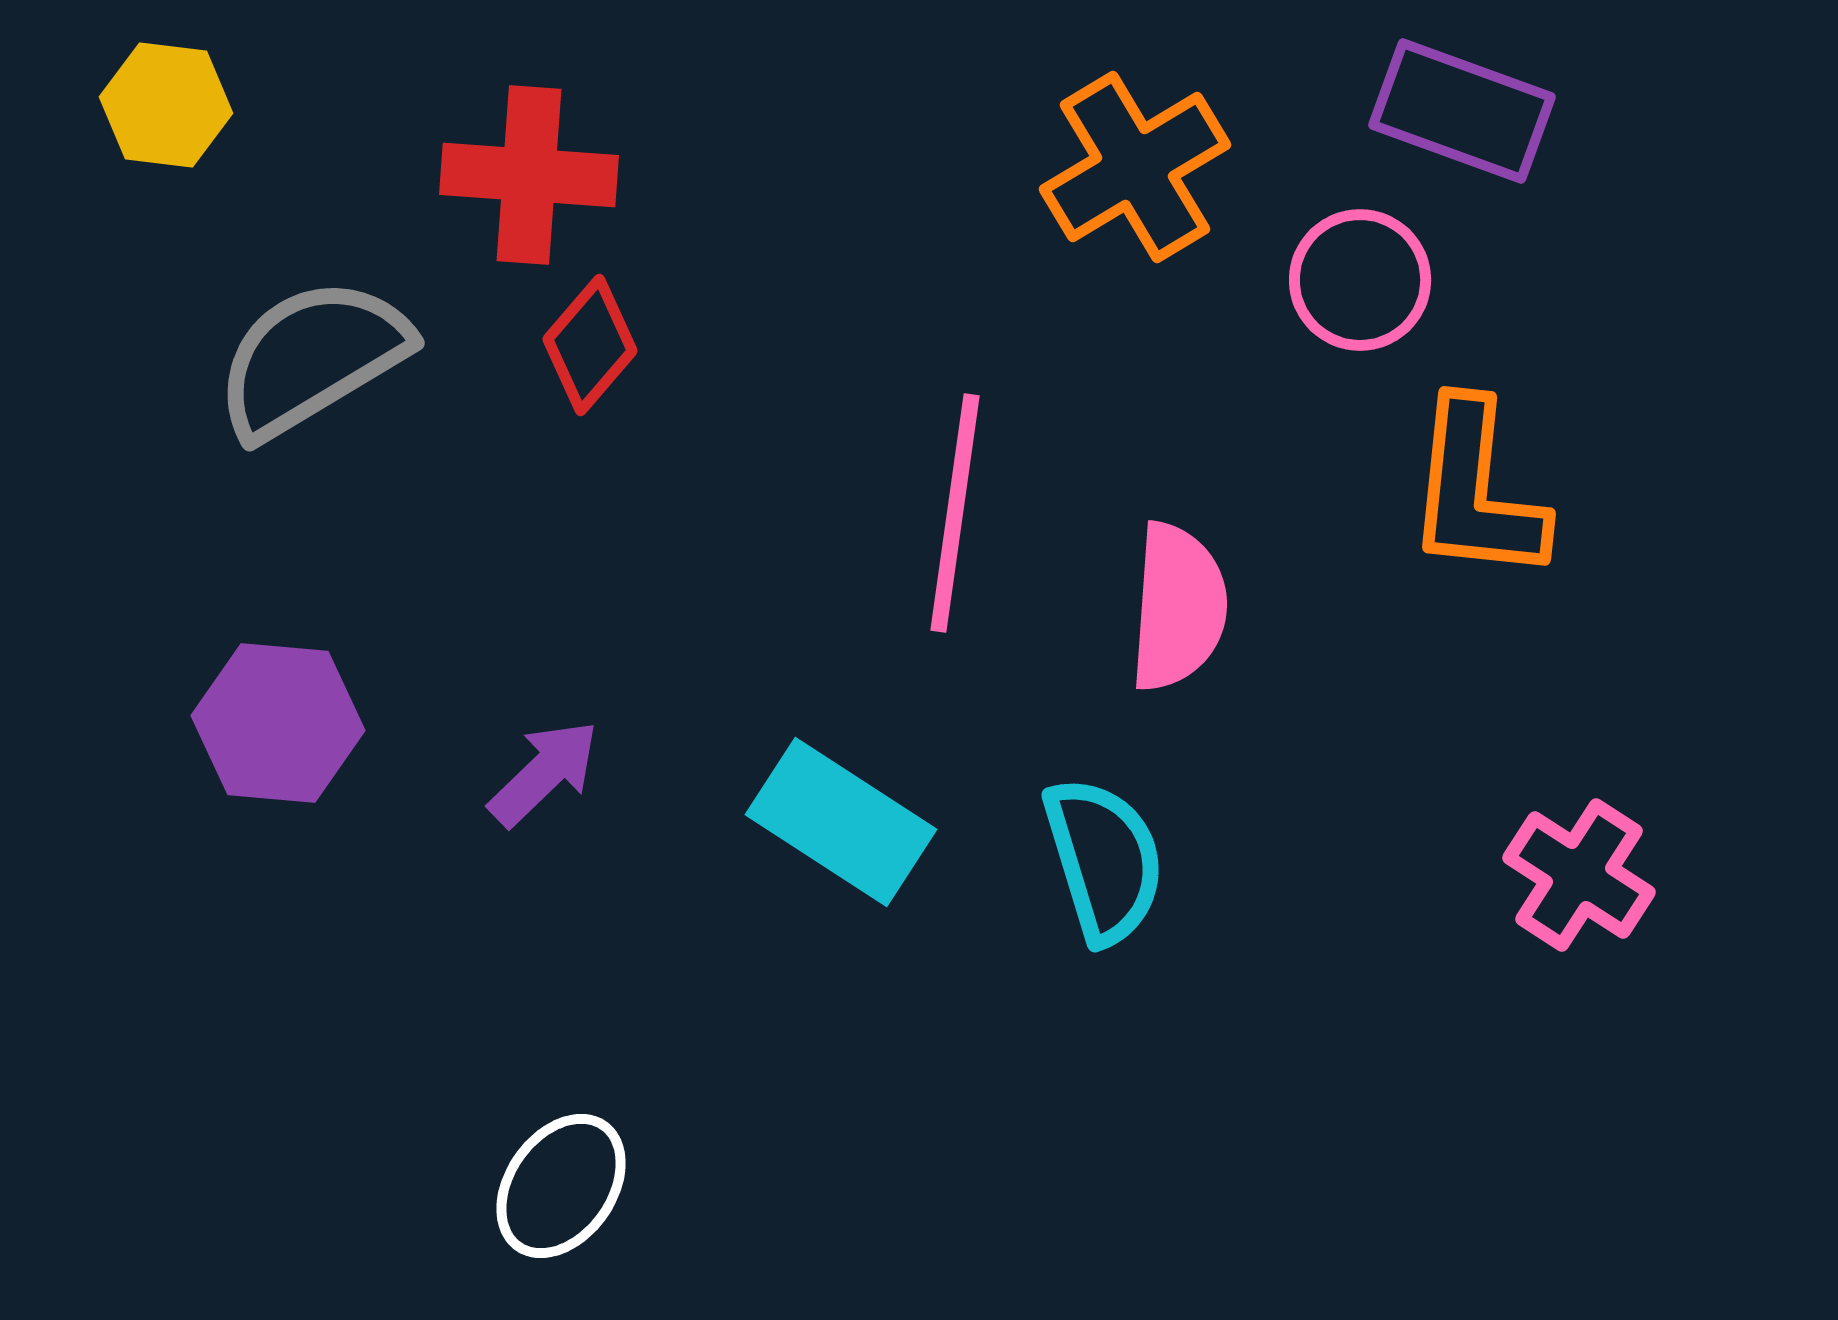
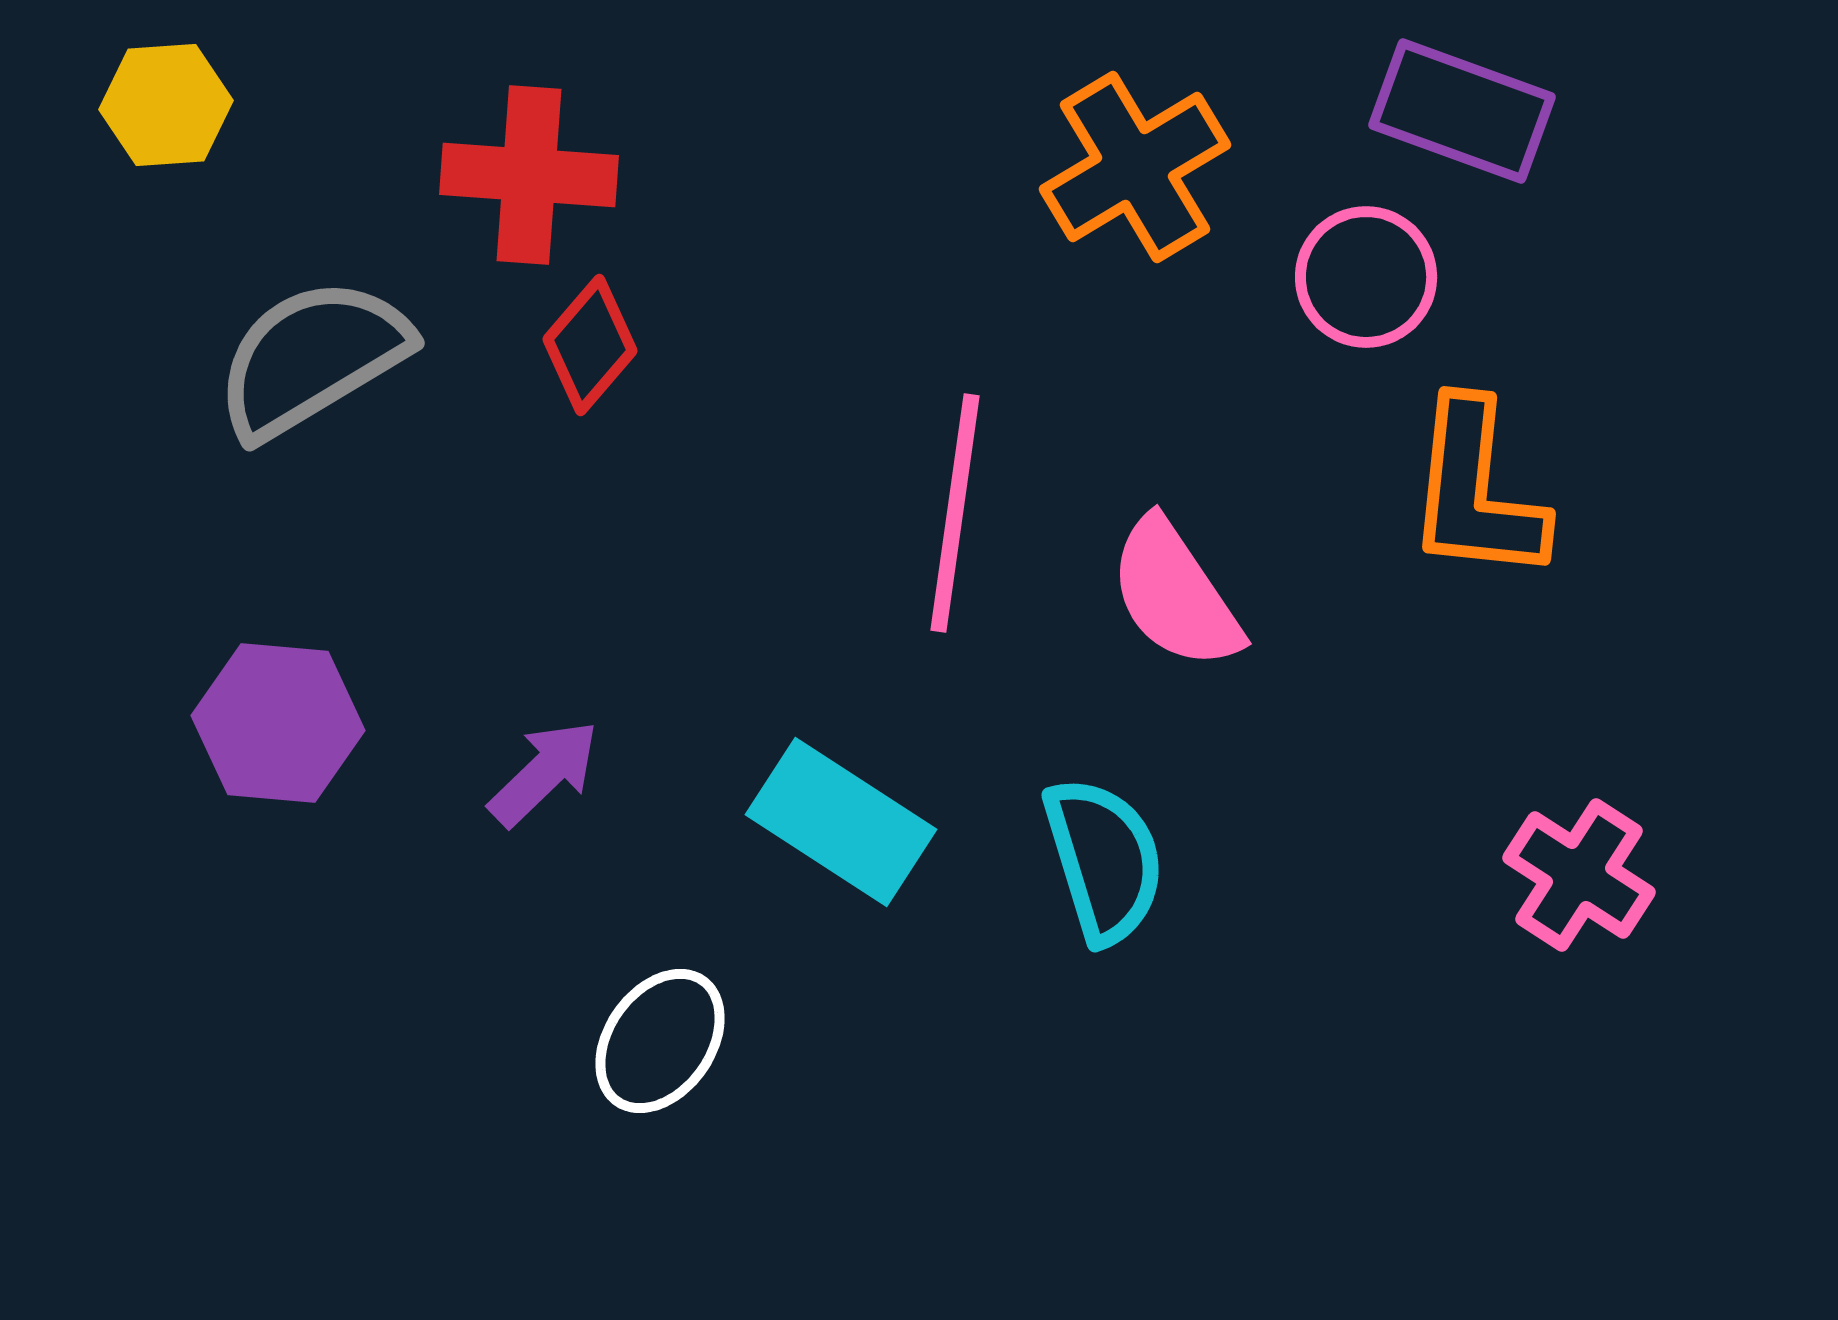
yellow hexagon: rotated 11 degrees counterclockwise
pink circle: moved 6 px right, 3 px up
pink semicircle: moved 3 px left, 13 px up; rotated 142 degrees clockwise
white ellipse: moved 99 px right, 145 px up
